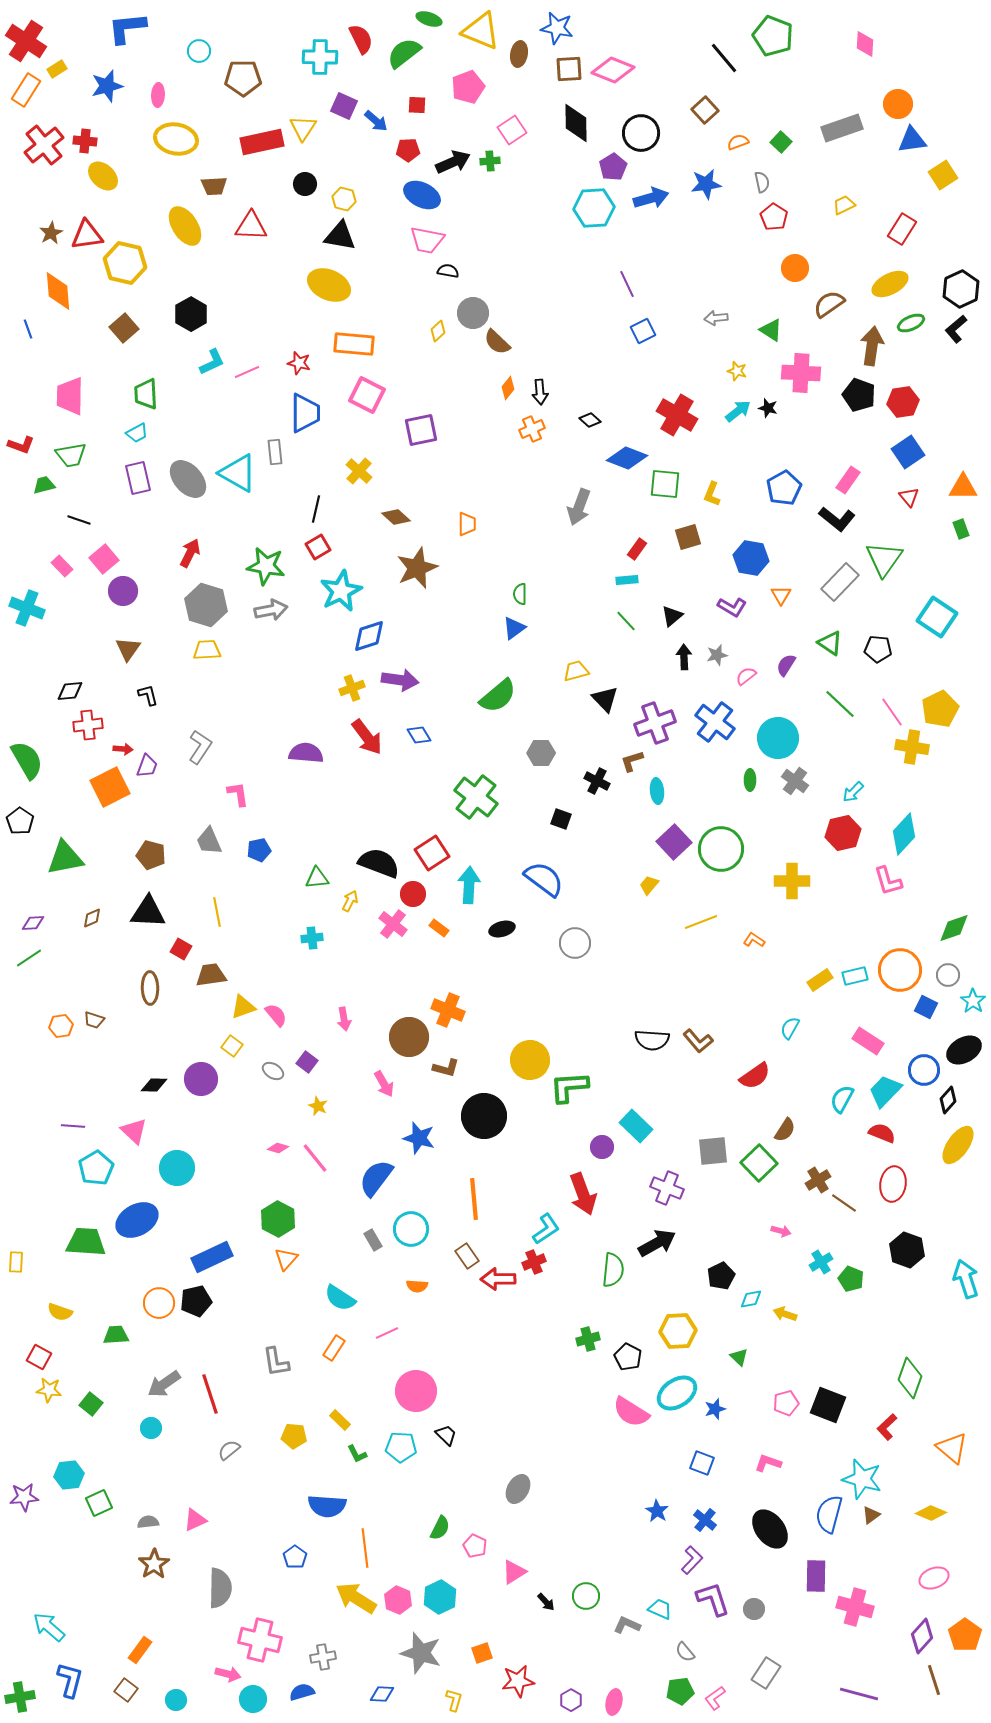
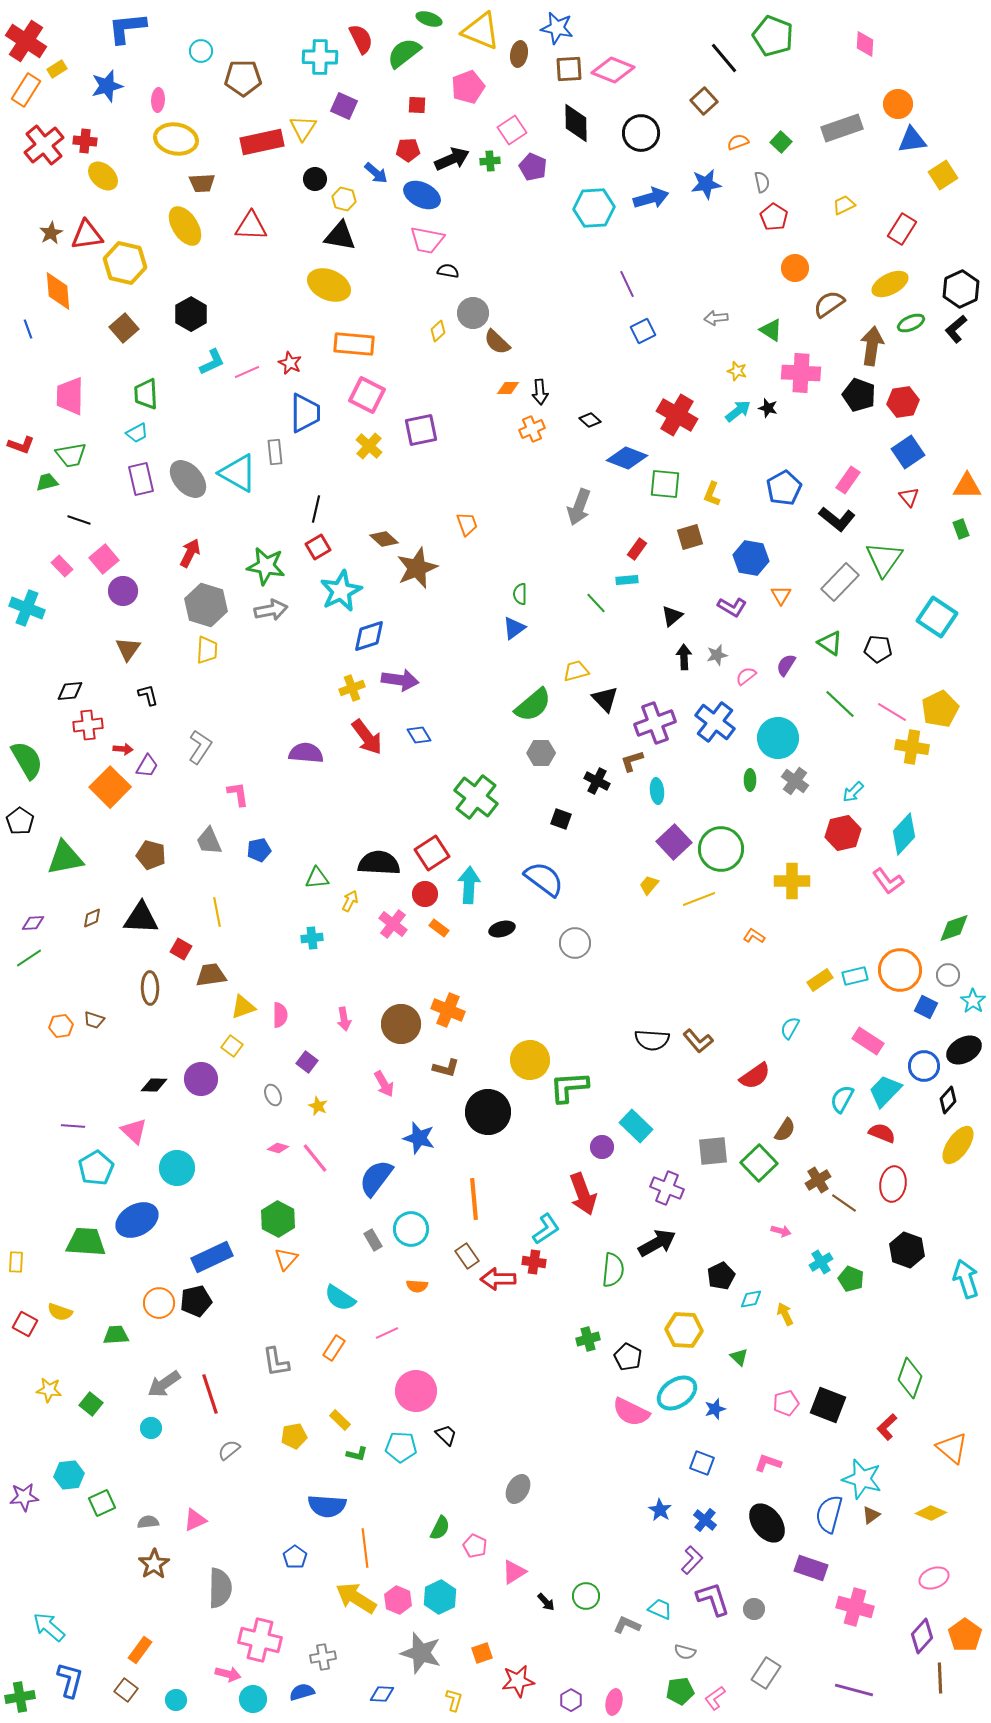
cyan circle at (199, 51): moved 2 px right
pink ellipse at (158, 95): moved 5 px down
brown square at (705, 110): moved 1 px left, 9 px up
blue arrow at (376, 121): moved 52 px down
black arrow at (453, 162): moved 1 px left, 3 px up
purple pentagon at (613, 167): moved 80 px left; rotated 16 degrees counterclockwise
black circle at (305, 184): moved 10 px right, 5 px up
brown trapezoid at (214, 186): moved 12 px left, 3 px up
red star at (299, 363): moved 9 px left; rotated 10 degrees clockwise
orange diamond at (508, 388): rotated 50 degrees clockwise
yellow cross at (359, 471): moved 10 px right, 25 px up
purple rectangle at (138, 478): moved 3 px right, 1 px down
green trapezoid at (44, 485): moved 3 px right, 3 px up
orange triangle at (963, 487): moved 4 px right, 1 px up
brown diamond at (396, 517): moved 12 px left, 22 px down
orange trapezoid at (467, 524): rotated 20 degrees counterclockwise
brown square at (688, 537): moved 2 px right
green line at (626, 621): moved 30 px left, 18 px up
yellow trapezoid at (207, 650): rotated 96 degrees clockwise
green semicircle at (498, 696): moved 35 px right, 9 px down
pink line at (892, 712): rotated 24 degrees counterclockwise
purple trapezoid at (147, 766): rotated 10 degrees clockwise
orange square at (110, 787): rotated 18 degrees counterclockwise
black semicircle at (379, 863): rotated 18 degrees counterclockwise
pink L-shape at (888, 881): rotated 20 degrees counterclockwise
red circle at (413, 894): moved 12 px right
black triangle at (148, 912): moved 7 px left, 6 px down
yellow line at (701, 922): moved 2 px left, 23 px up
orange L-shape at (754, 940): moved 4 px up
pink semicircle at (276, 1015): moved 4 px right; rotated 40 degrees clockwise
brown circle at (409, 1037): moved 8 px left, 13 px up
blue circle at (924, 1070): moved 4 px up
gray ellipse at (273, 1071): moved 24 px down; rotated 35 degrees clockwise
black circle at (484, 1116): moved 4 px right, 4 px up
red cross at (534, 1262): rotated 30 degrees clockwise
yellow arrow at (785, 1314): rotated 45 degrees clockwise
yellow hexagon at (678, 1331): moved 6 px right, 1 px up; rotated 6 degrees clockwise
red square at (39, 1357): moved 14 px left, 33 px up
pink semicircle at (631, 1412): rotated 6 degrees counterclockwise
yellow pentagon at (294, 1436): rotated 15 degrees counterclockwise
green L-shape at (357, 1454): rotated 50 degrees counterclockwise
green square at (99, 1503): moved 3 px right
blue star at (657, 1511): moved 3 px right, 1 px up
black ellipse at (770, 1529): moved 3 px left, 6 px up
purple rectangle at (816, 1576): moved 5 px left, 8 px up; rotated 72 degrees counterclockwise
gray semicircle at (685, 1652): rotated 35 degrees counterclockwise
brown line at (934, 1680): moved 6 px right, 2 px up; rotated 16 degrees clockwise
purple line at (859, 1694): moved 5 px left, 4 px up
